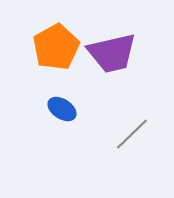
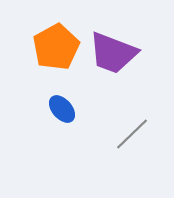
purple trapezoid: moved 1 px right; rotated 34 degrees clockwise
blue ellipse: rotated 16 degrees clockwise
